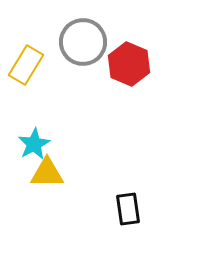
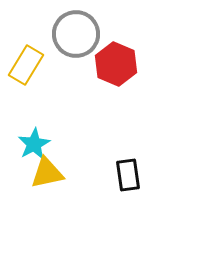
gray circle: moved 7 px left, 8 px up
red hexagon: moved 13 px left
yellow triangle: rotated 12 degrees counterclockwise
black rectangle: moved 34 px up
